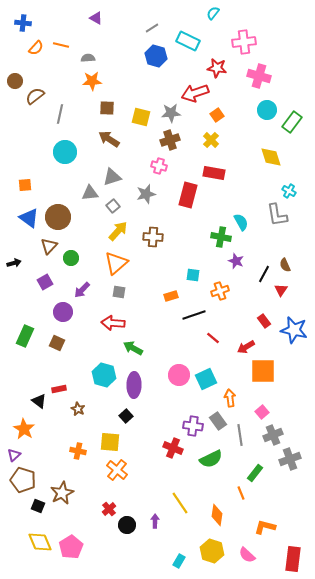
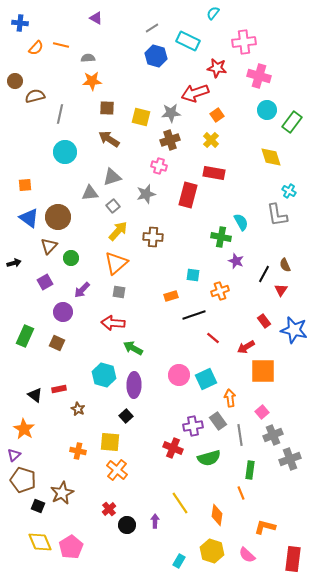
blue cross at (23, 23): moved 3 px left
brown semicircle at (35, 96): rotated 24 degrees clockwise
black triangle at (39, 401): moved 4 px left, 6 px up
purple cross at (193, 426): rotated 18 degrees counterclockwise
green semicircle at (211, 459): moved 2 px left, 1 px up; rotated 10 degrees clockwise
green rectangle at (255, 473): moved 5 px left, 3 px up; rotated 30 degrees counterclockwise
